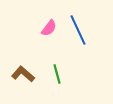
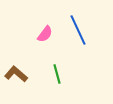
pink semicircle: moved 4 px left, 6 px down
brown L-shape: moved 7 px left
